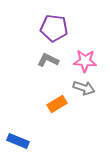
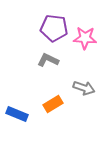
pink star: moved 23 px up
orange rectangle: moved 4 px left
blue rectangle: moved 1 px left, 27 px up
